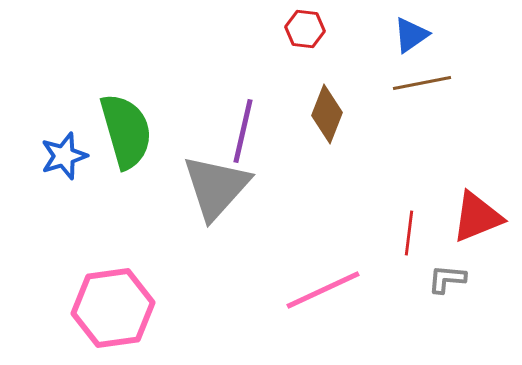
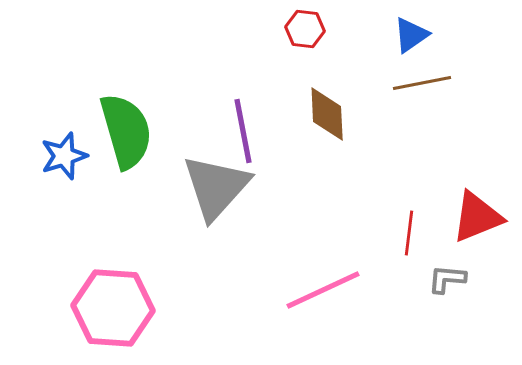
brown diamond: rotated 24 degrees counterclockwise
purple line: rotated 24 degrees counterclockwise
pink hexagon: rotated 12 degrees clockwise
